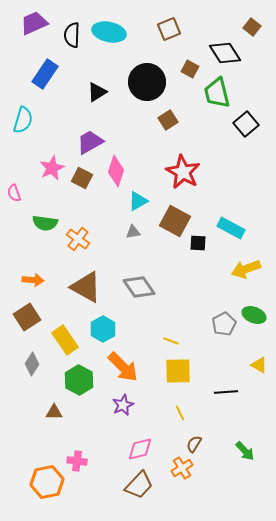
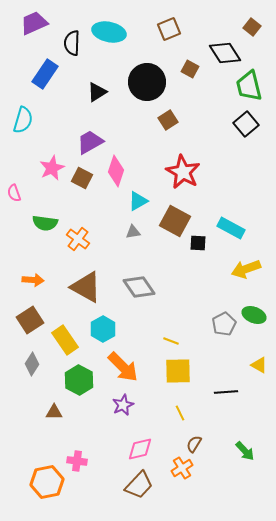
black semicircle at (72, 35): moved 8 px down
green trapezoid at (217, 93): moved 32 px right, 7 px up
brown square at (27, 317): moved 3 px right, 3 px down
